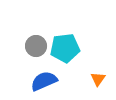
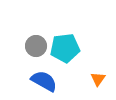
blue semicircle: rotated 52 degrees clockwise
